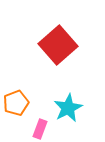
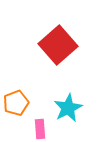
pink rectangle: rotated 24 degrees counterclockwise
